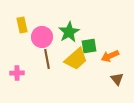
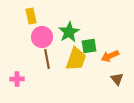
yellow rectangle: moved 9 px right, 9 px up
yellow trapezoid: rotated 30 degrees counterclockwise
pink cross: moved 6 px down
